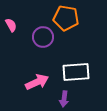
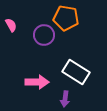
purple circle: moved 1 px right, 2 px up
white rectangle: rotated 36 degrees clockwise
pink arrow: rotated 25 degrees clockwise
purple arrow: moved 1 px right
